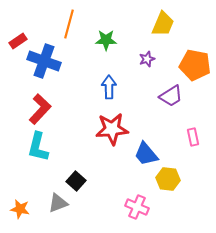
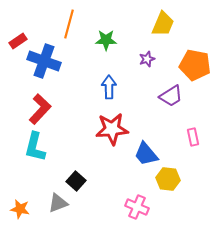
cyan L-shape: moved 3 px left
